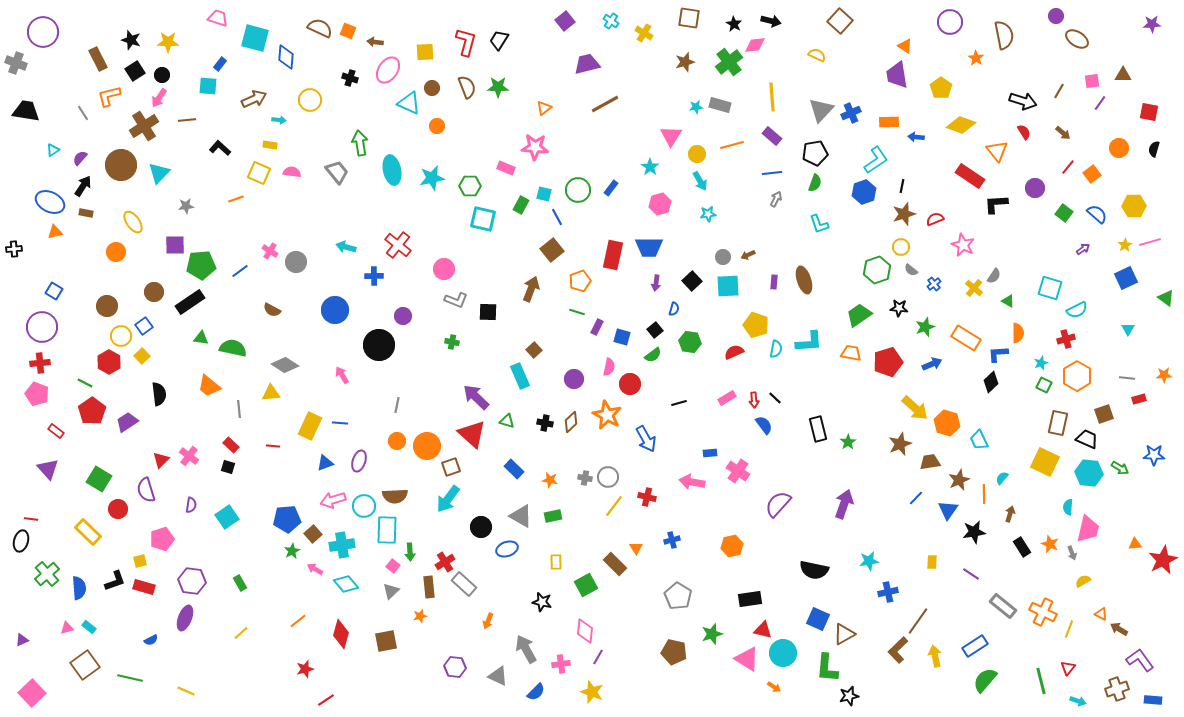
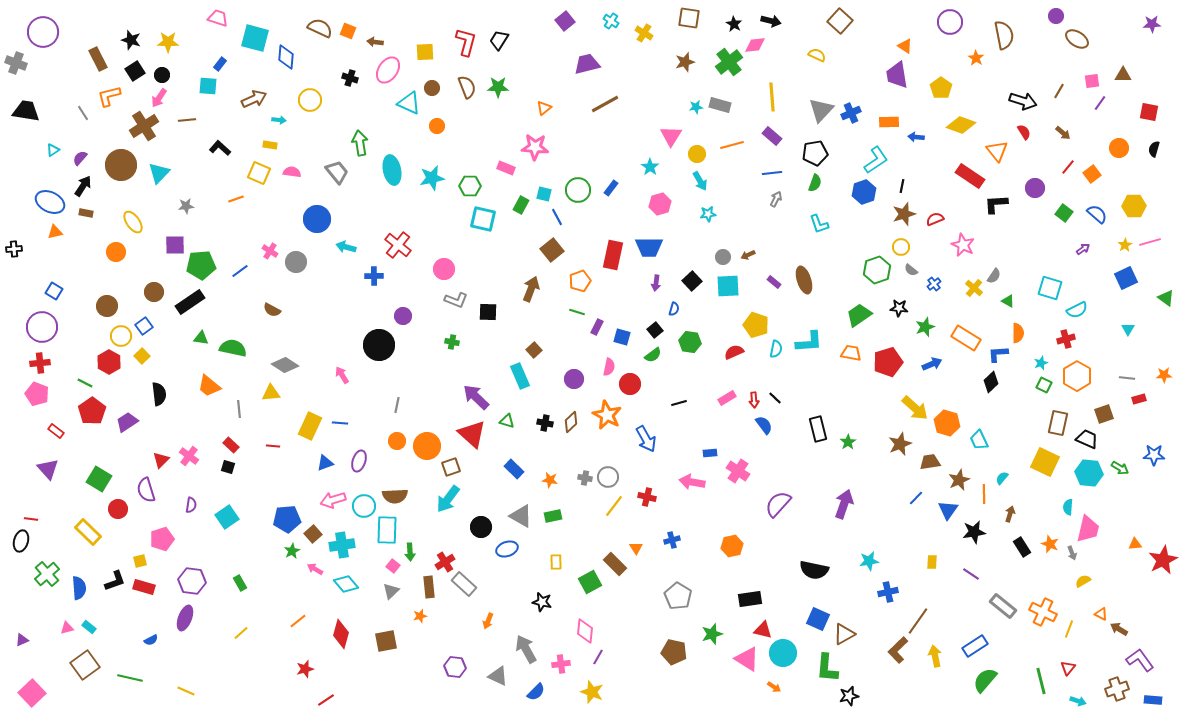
purple rectangle at (774, 282): rotated 56 degrees counterclockwise
blue circle at (335, 310): moved 18 px left, 91 px up
green square at (586, 585): moved 4 px right, 3 px up
